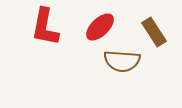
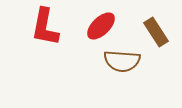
red ellipse: moved 1 px right, 1 px up
brown rectangle: moved 2 px right
